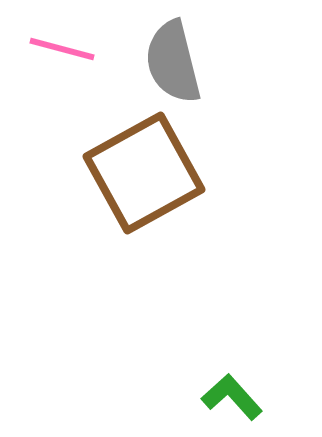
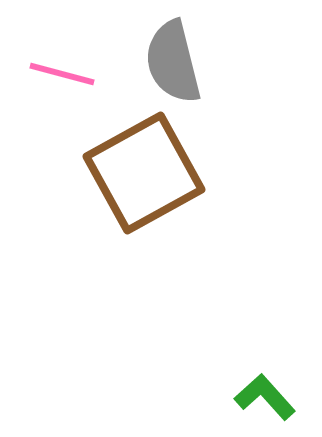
pink line: moved 25 px down
green L-shape: moved 33 px right
